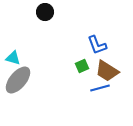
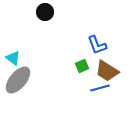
cyan triangle: rotated 21 degrees clockwise
